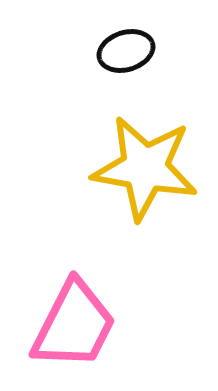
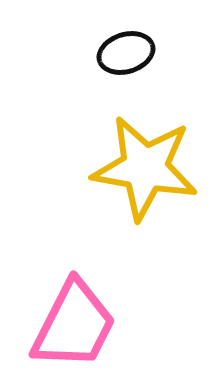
black ellipse: moved 2 px down
